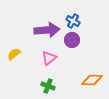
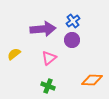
blue cross: rotated 24 degrees clockwise
purple arrow: moved 4 px left, 1 px up
